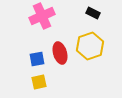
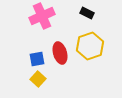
black rectangle: moved 6 px left
yellow square: moved 1 px left, 3 px up; rotated 35 degrees counterclockwise
